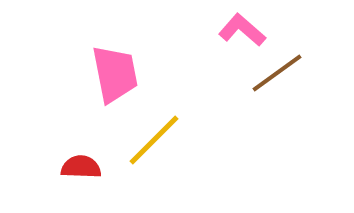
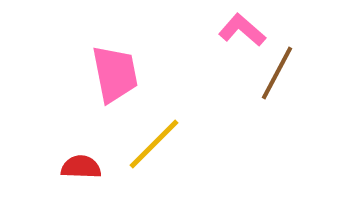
brown line: rotated 26 degrees counterclockwise
yellow line: moved 4 px down
